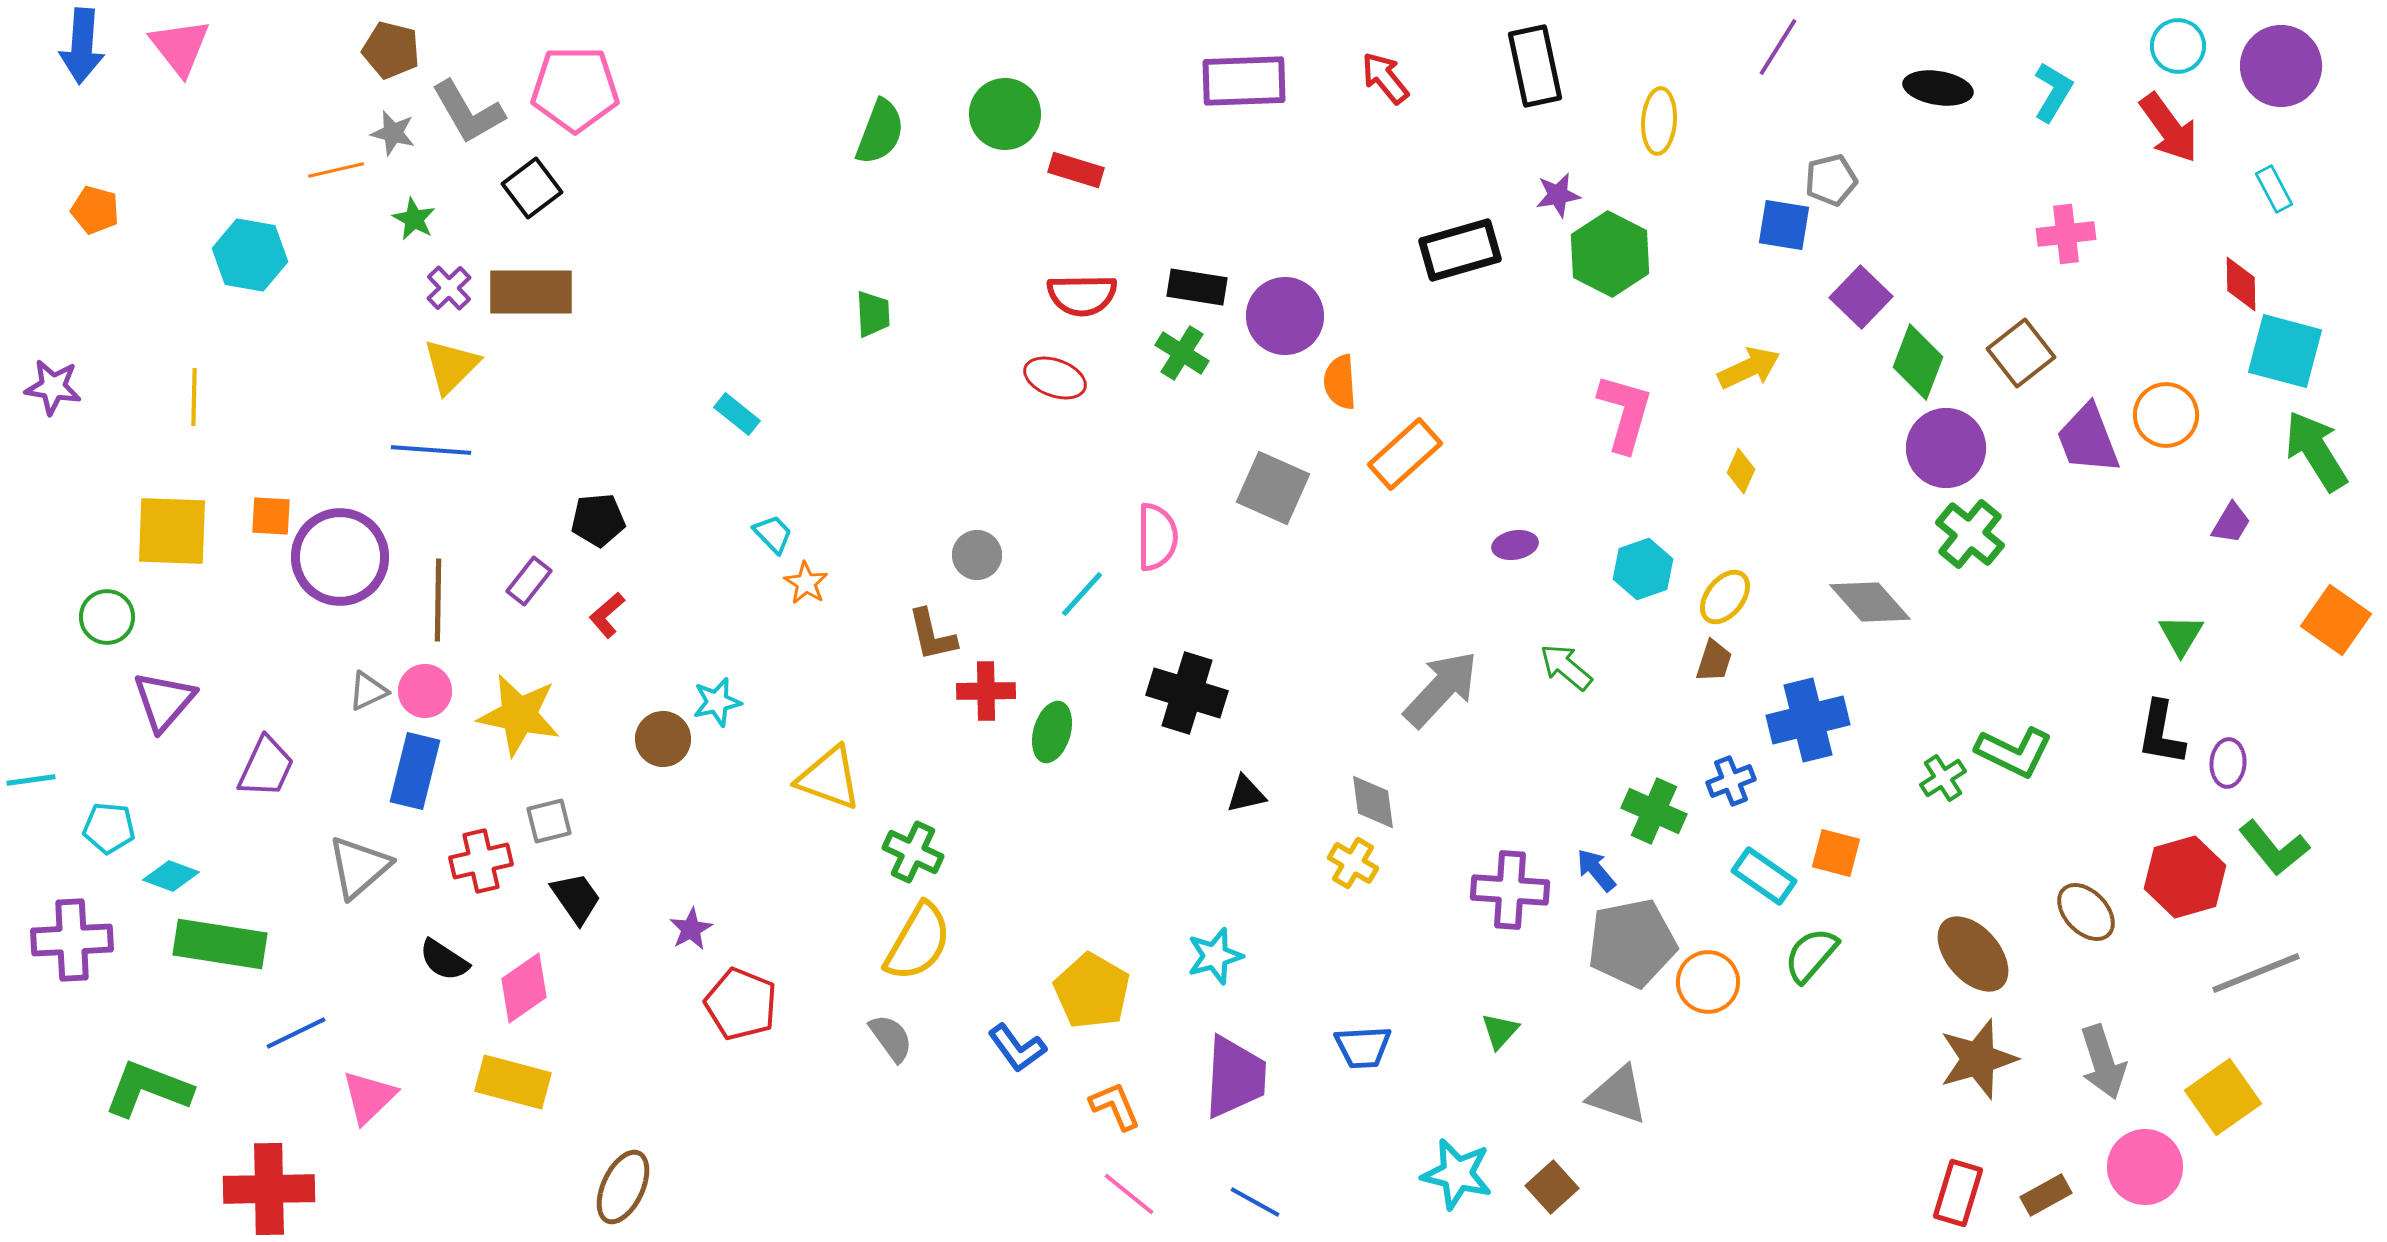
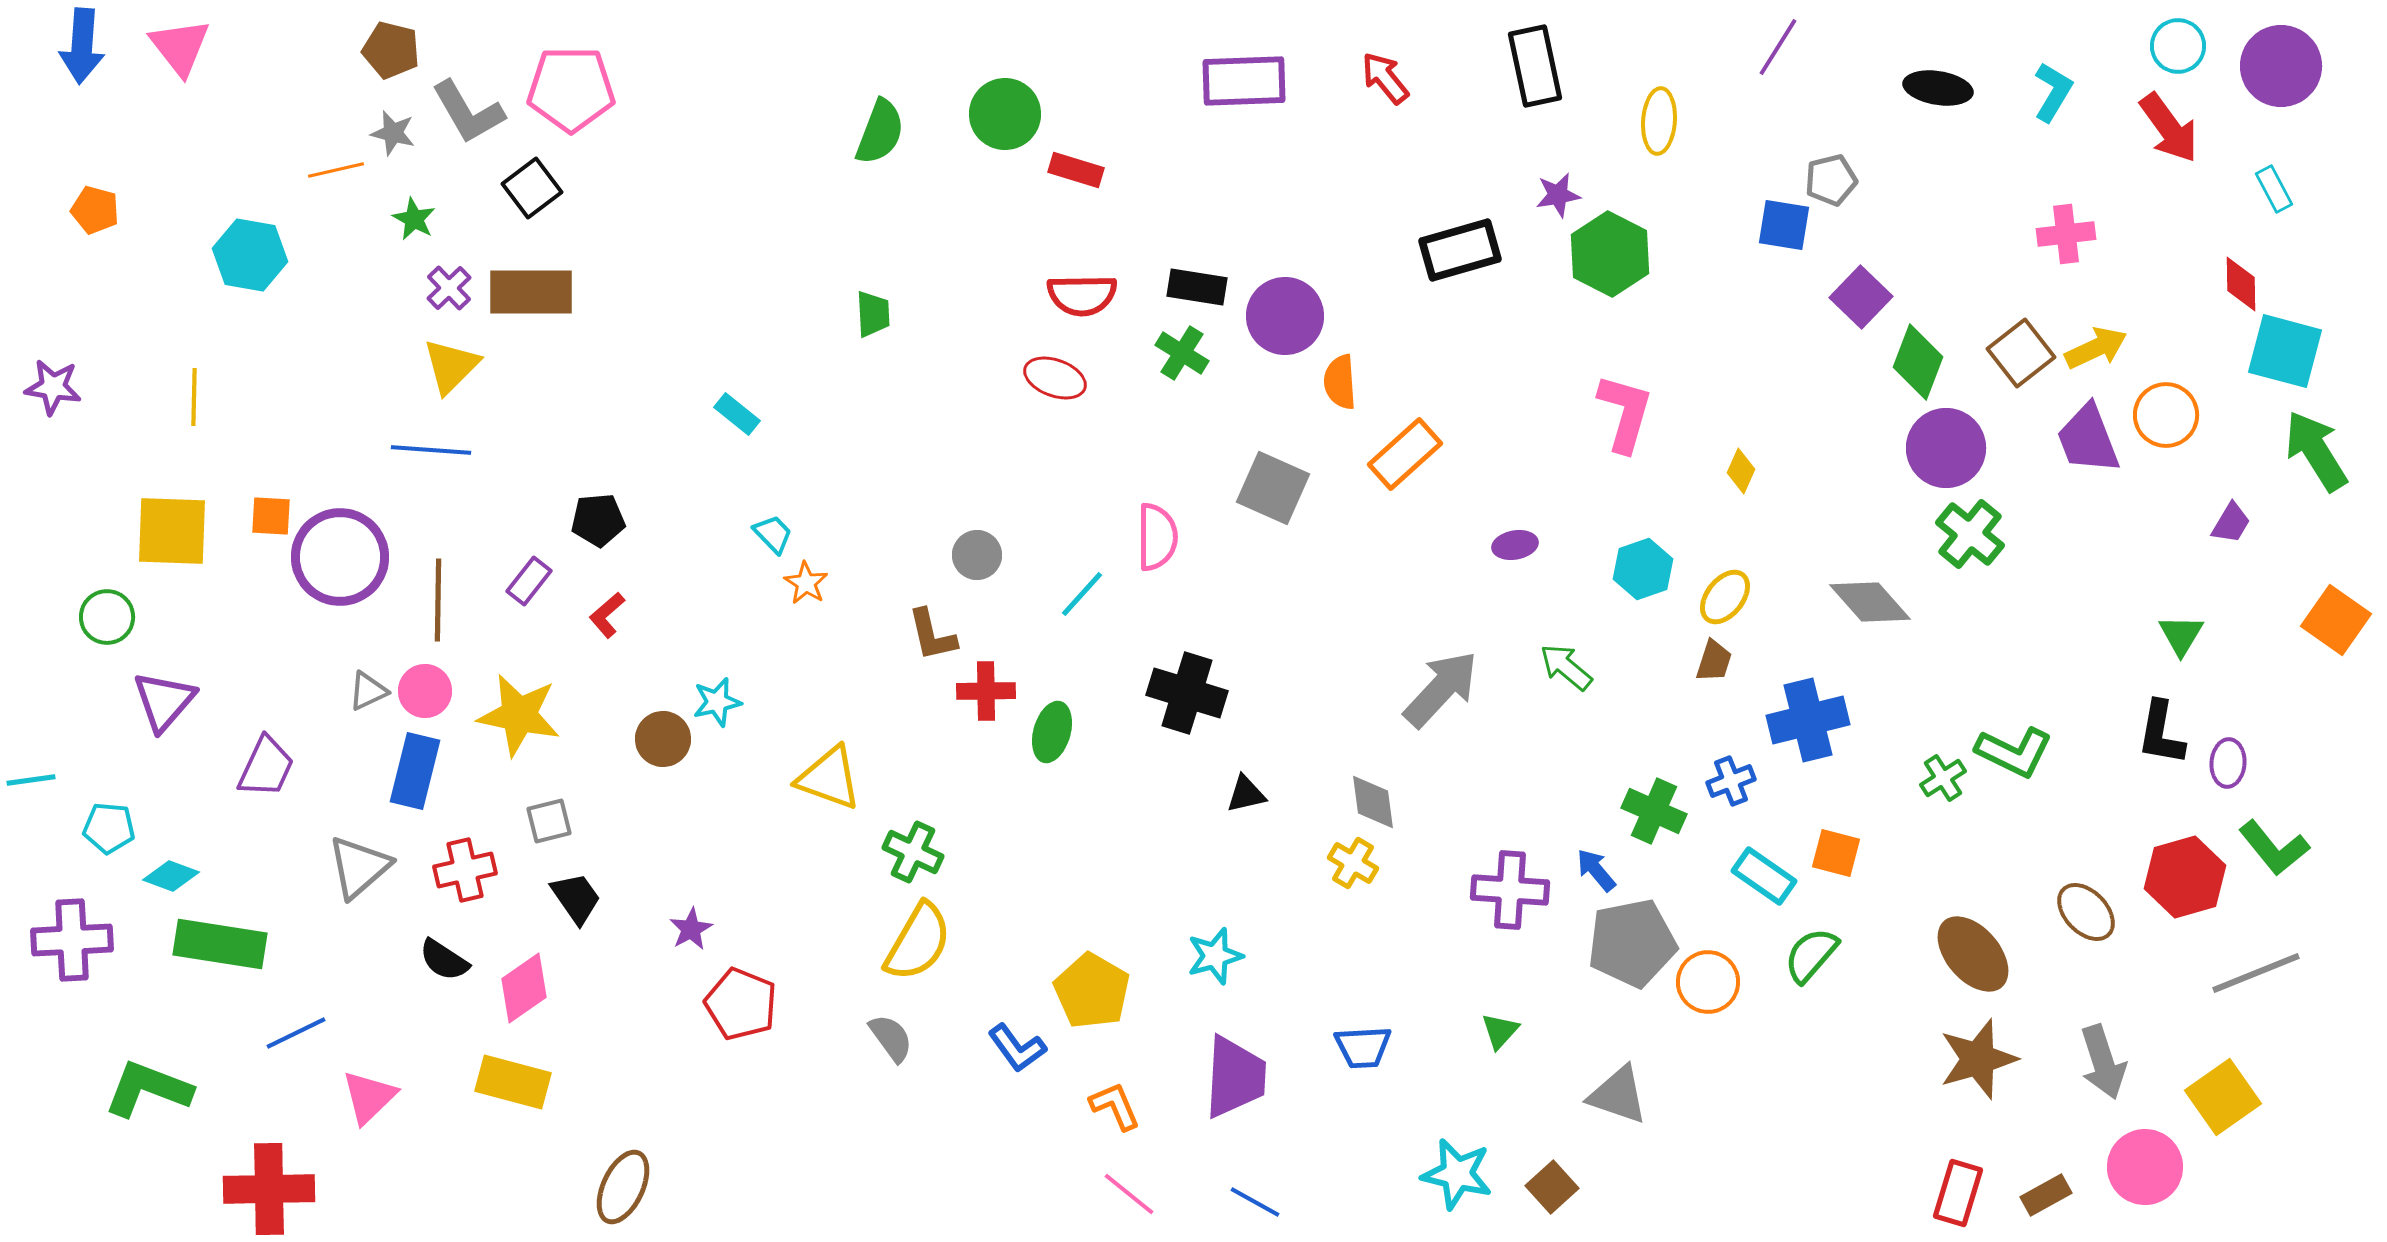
pink pentagon at (575, 89): moved 4 px left
yellow arrow at (1749, 368): moved 347 px right, 20 px up
red cross at (481, 861): moved 16 px left, 9 px down
